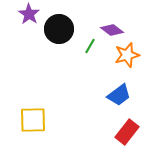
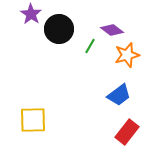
purple star: moved 2 px right
